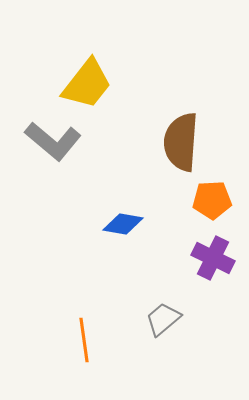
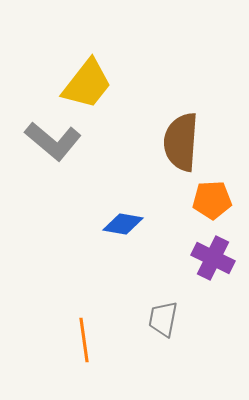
gray trapezoid: rotated 39 degrees counterclockwise
